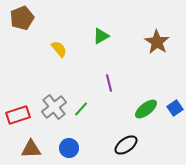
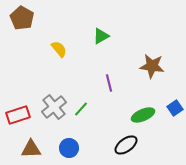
brown pentagon: rotated 20 degrees counterclockwise
brown star: moved 5 px left, 24 px down; rotated 25 degrees counterclockwise
green ellipse: moved 3 px left, 6 px down; rotated 15 degrees clockwise
